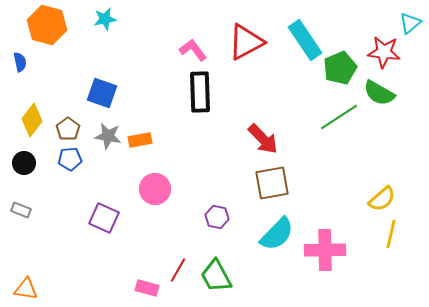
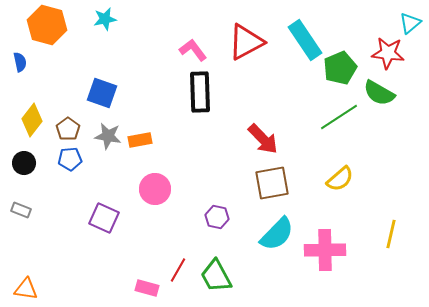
red star: moved 4 px right, 1 px down
yellow semicircle: moved 42 px left, 20 px up
